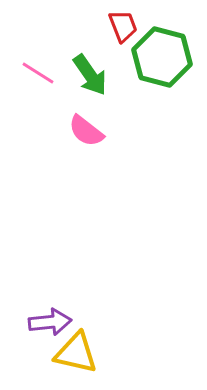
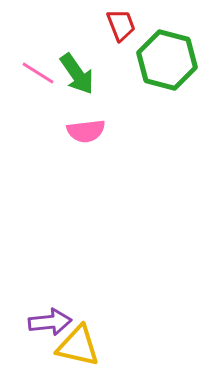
red trapezoid: moved 2 px left, 1 px up
green hexagon: moved 5 px right, 3 px down
green arrow: moved 13 px left, 1 px up
pink semicircle: rotated 45 degrees counterclockwise
yellow triangle: moved 2 px right, 7 px up
